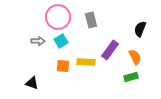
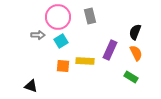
gray rectangle: moved 1 px left, 4 px up
black semicircle: moved 5 px left, 3 px down
gray arrow: moved 6 px up
purple rectangle: rotated 12 degrees counterclockwise
orange semicircle: moved 1 px right, 4 px up
yellow rectangle: moved 1 px left, 1 px up
green rectangle: rotated 48 degrees clockwise
black triangle: moved 1 px left, 3 px down
